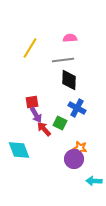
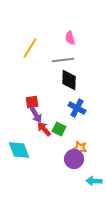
pink semicircle: rotated 104 degrees counterclockwise
green square: moved 1 px left, 6 px down
